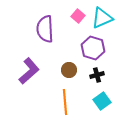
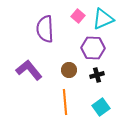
cyan triangle: moved 1 px right, 1 px down
purple hexagon: rotated 15 degrees counterclockwise
purple L-shape: moved 1 px up; rotated 88 degrees counterclockwise
cyan square: moved 1 px left, 6 px down
